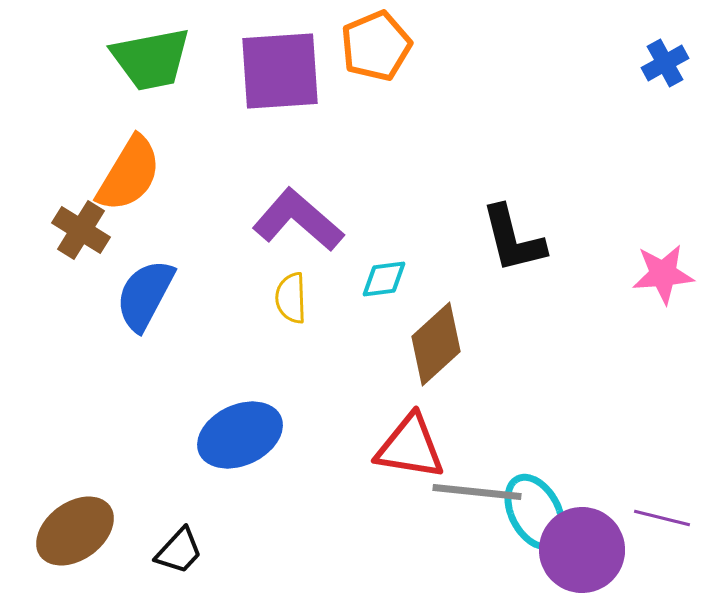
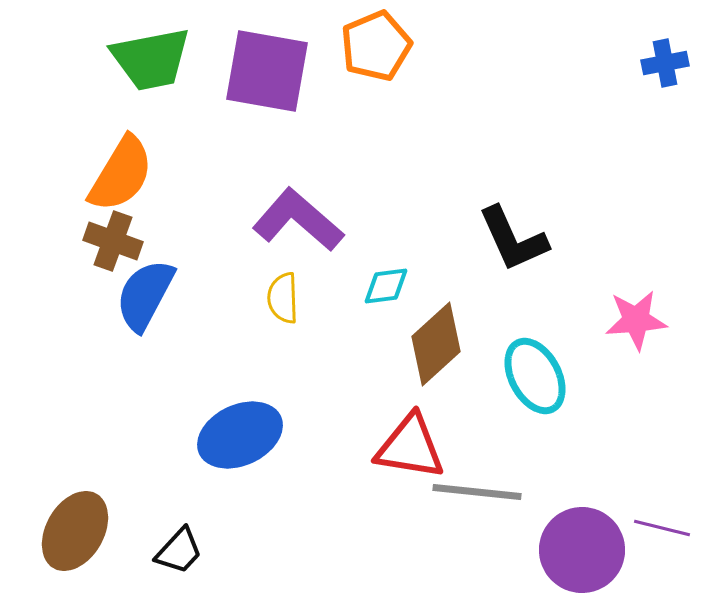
blue cross: rotated 18 degrees clockwise
purple square: moved 13 px left; rotated 14 degrees clockwise
orange semicircle: moved 8 px left
brown cross: moved 32 px right, 11 px down; rotated 12 degrees counterclockwise
black L-shape: rotated 10 degrees counterclockwise
pink star: moved 27 px left, 46 px down
cyan diamond: moved 2 px right, 7 px down
yellow semicircle: moved 8 px left
cyan ellipse: moved 136 px up
purple line: moved 10 px down
brown ellipse: rotated 24 degrees counterclockwise
